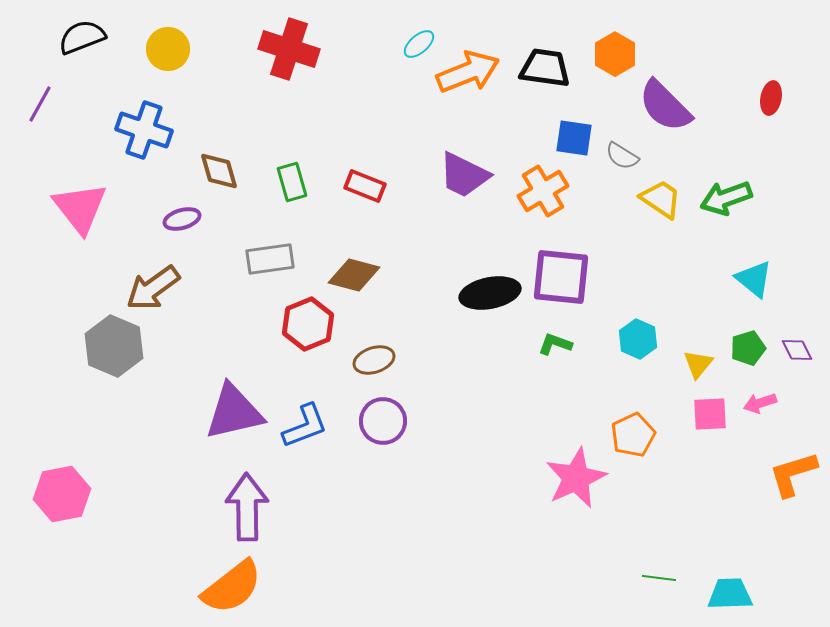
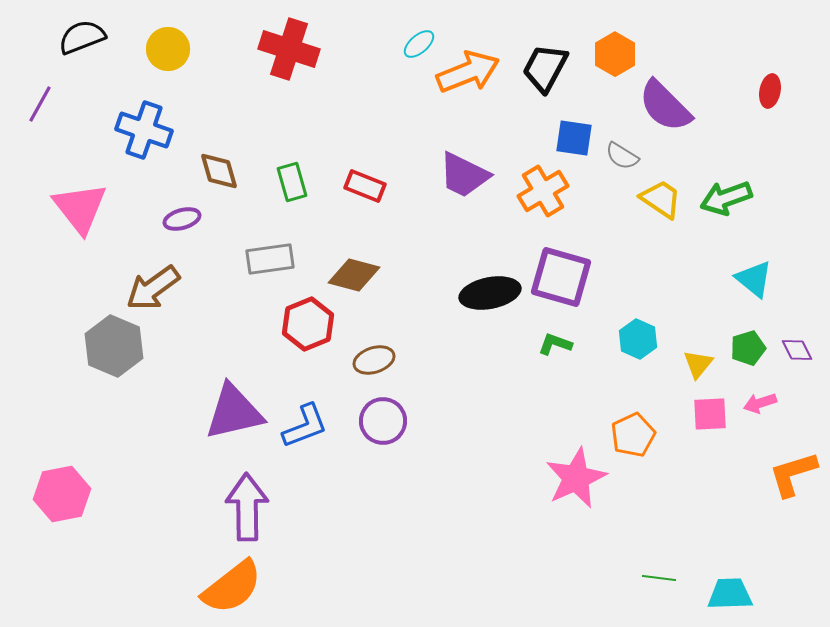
black trapezoid at (545, 68): rotated 70 degrees counterclockwise
red ellipse at (771, 98): moved 1 px left, 7 px up
purple square at (561, 277): rotated 10 degrees clockwise
